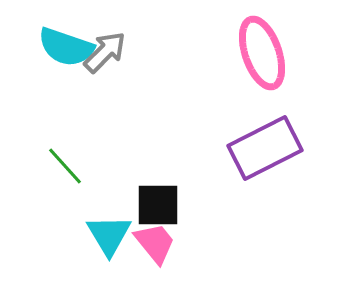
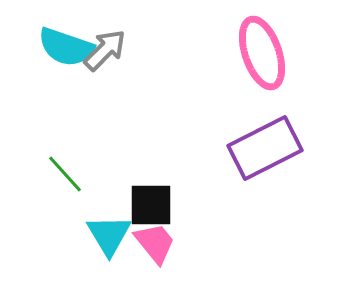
gray arrow: moved 2 px up
green line: moved 8 px down
black square: moved 7 px left
